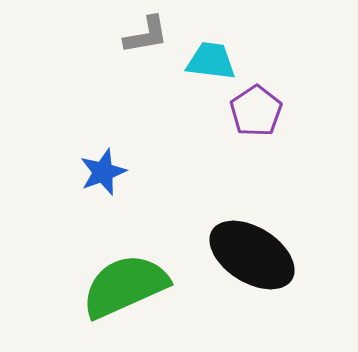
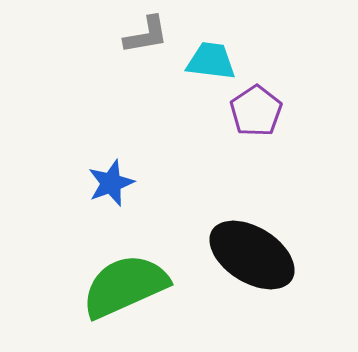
blue star: moved 8 px right, 11 px down
